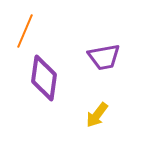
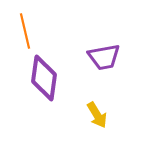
orange line: rotated 36 degrees counterclockwise
yellow arrow: rotated 68 degrees counterclockwise
